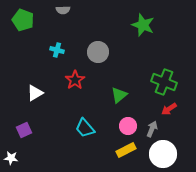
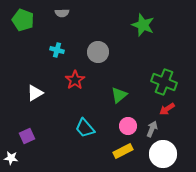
gray semicircle: moved 1 px left, 3 px down
red arrow: moved 2 px left
purple square: moved 3 px right, 6 px down
yellow rectangle: moved 3 px left, 1 px down
